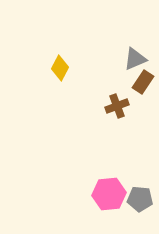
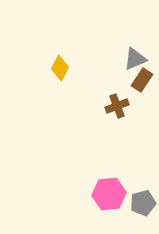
brown rectangle: moved 1 px left, 2 px up
gray pentagon: moved 3 px right, 4 px down; rotated 20 degrees counterclockwise
